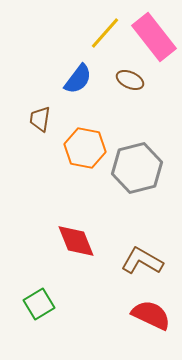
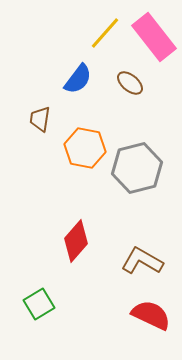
brown ellipse: moved 3 px down; rotated 16 degrees clockwise
red diamond: rotated 63 degrees clockwise
